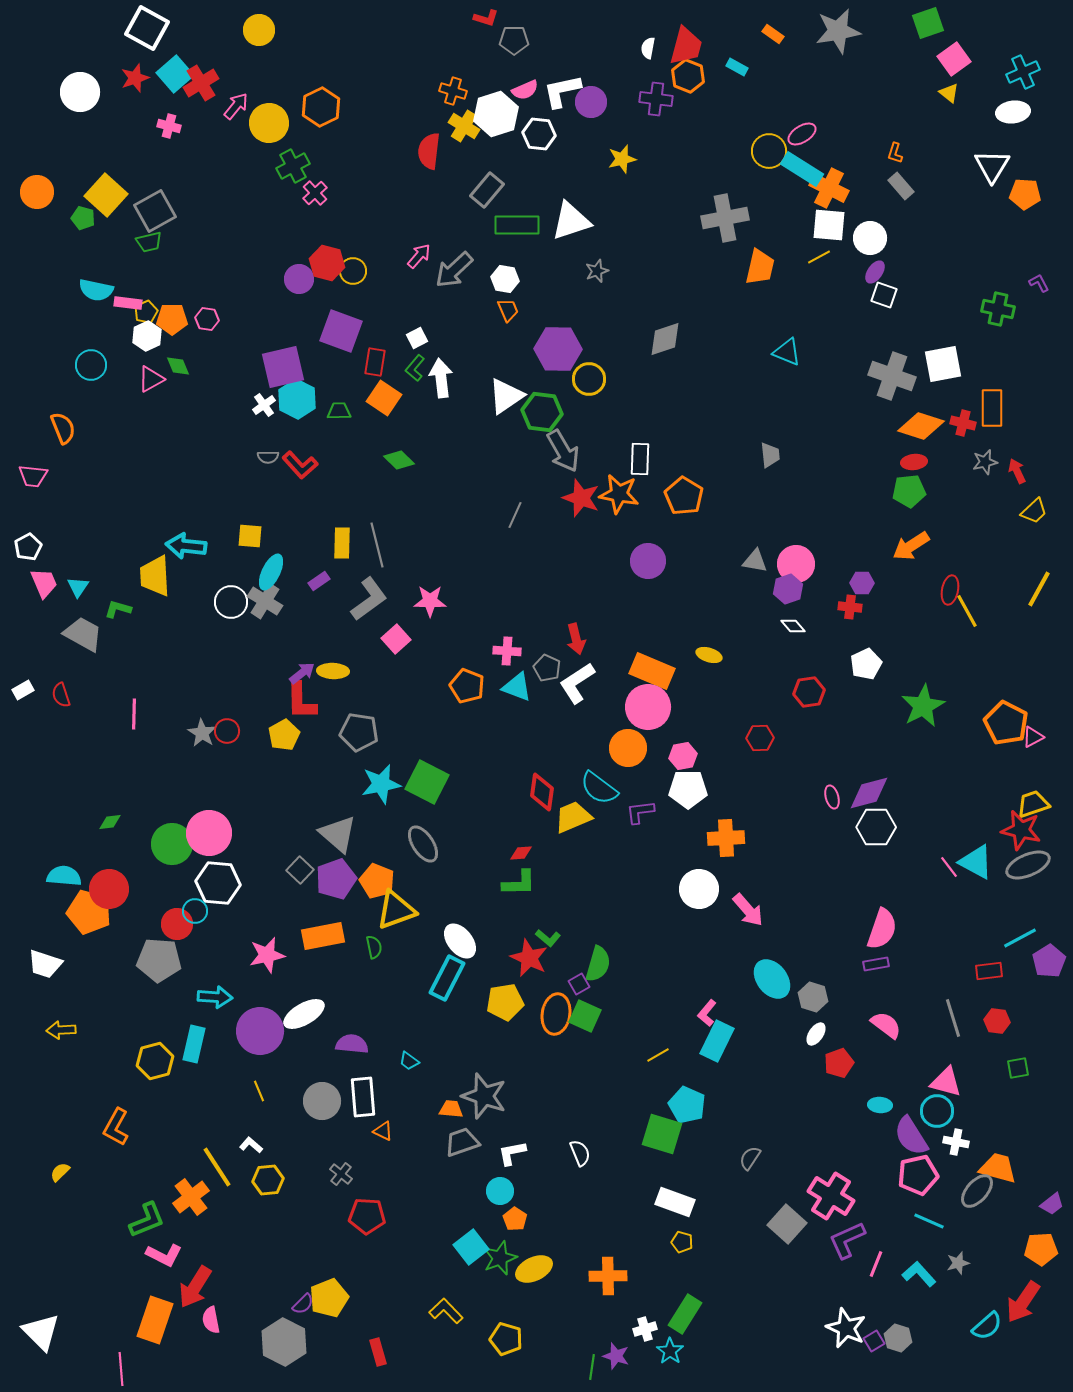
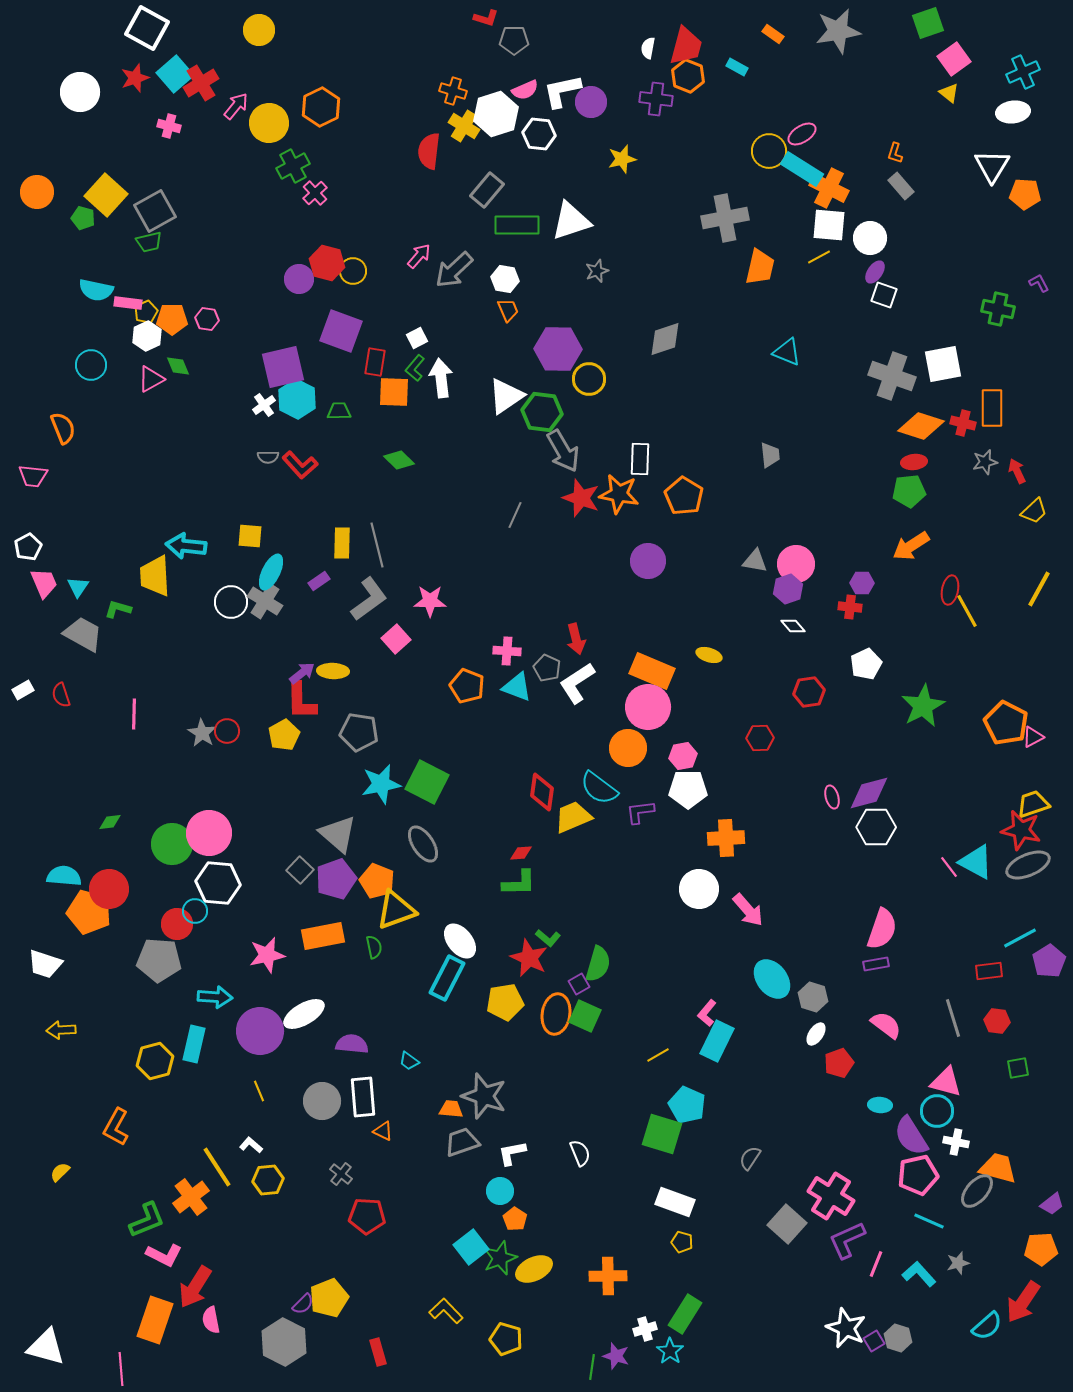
orange square at (384, 398): moved 10 px right, 6 px up; rotated 32 degrees counterclockwise
white triangle at (41, 1332): moved 5 px right, 15 px down; rotated 30 degrees counterclockwise
